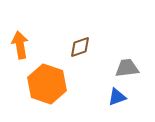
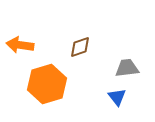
orange arrow: rotated 72 degrees counterclockwise
orange hexagon: rotated 24 degrees clockwise
blue triangle: rotated 48 degrees counterclockwise
